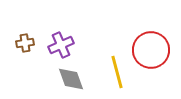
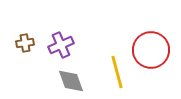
gray diamond: moved 2 px down
